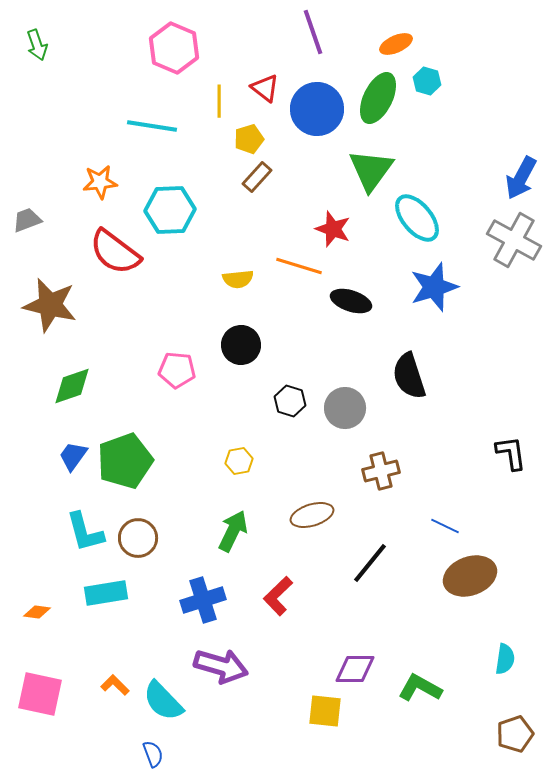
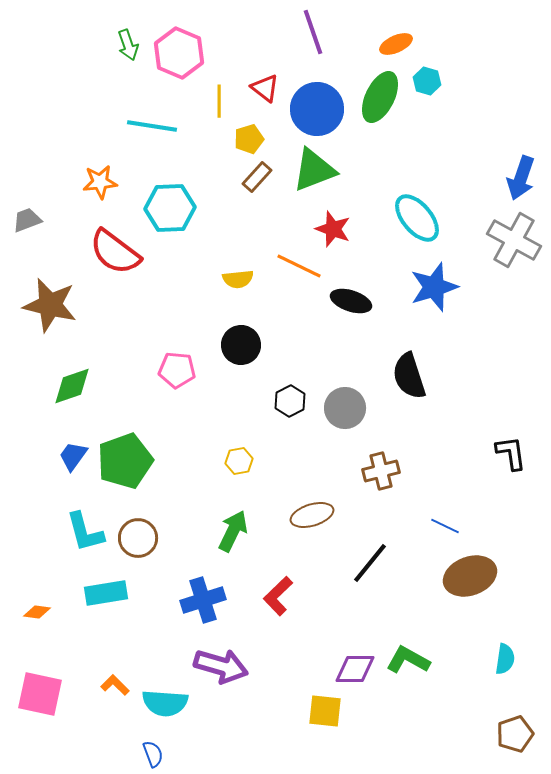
green arrow at (37, 45): moved 91 px right
pink hexagon at (174, 48): moved 5 px right, 5 px down
green ellipse at (378, 98): moved 2 px right, 1 px up
green triangle at (371, 170): moved 57 px left; rotated 33 degrees clockwise
blue arrow at (521, 178): rotated 9 degrees counterclockwise
cyan hexagon at (170, 210): moved 2 px up
orange line at (299, 266): rotated 9 degrees clockwise
black hexagon at (290, 401): rotated 16 degrees clockwise
green L-shape at (420, 688): moved 12 px left, 28 px up
cyan semicircle at (163, 701): moved 2 px right, 2 px down; rotated 42 degrees counterclockwise
